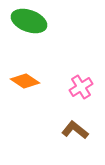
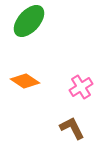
green ellipse: rotated 68 degrees counterclockwise
brown L-shape: moved 3 px left, 2 px up; rotated 24 degrees clockwise
